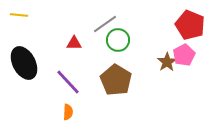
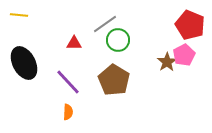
brown pentagon: moved 2 px left
